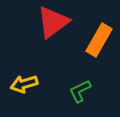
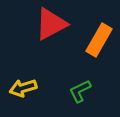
red triangle: moved 2 px left, 2 px down; rotated 9 degrees clockwise
yellow arrow: moved 1 px left, 4 px down
